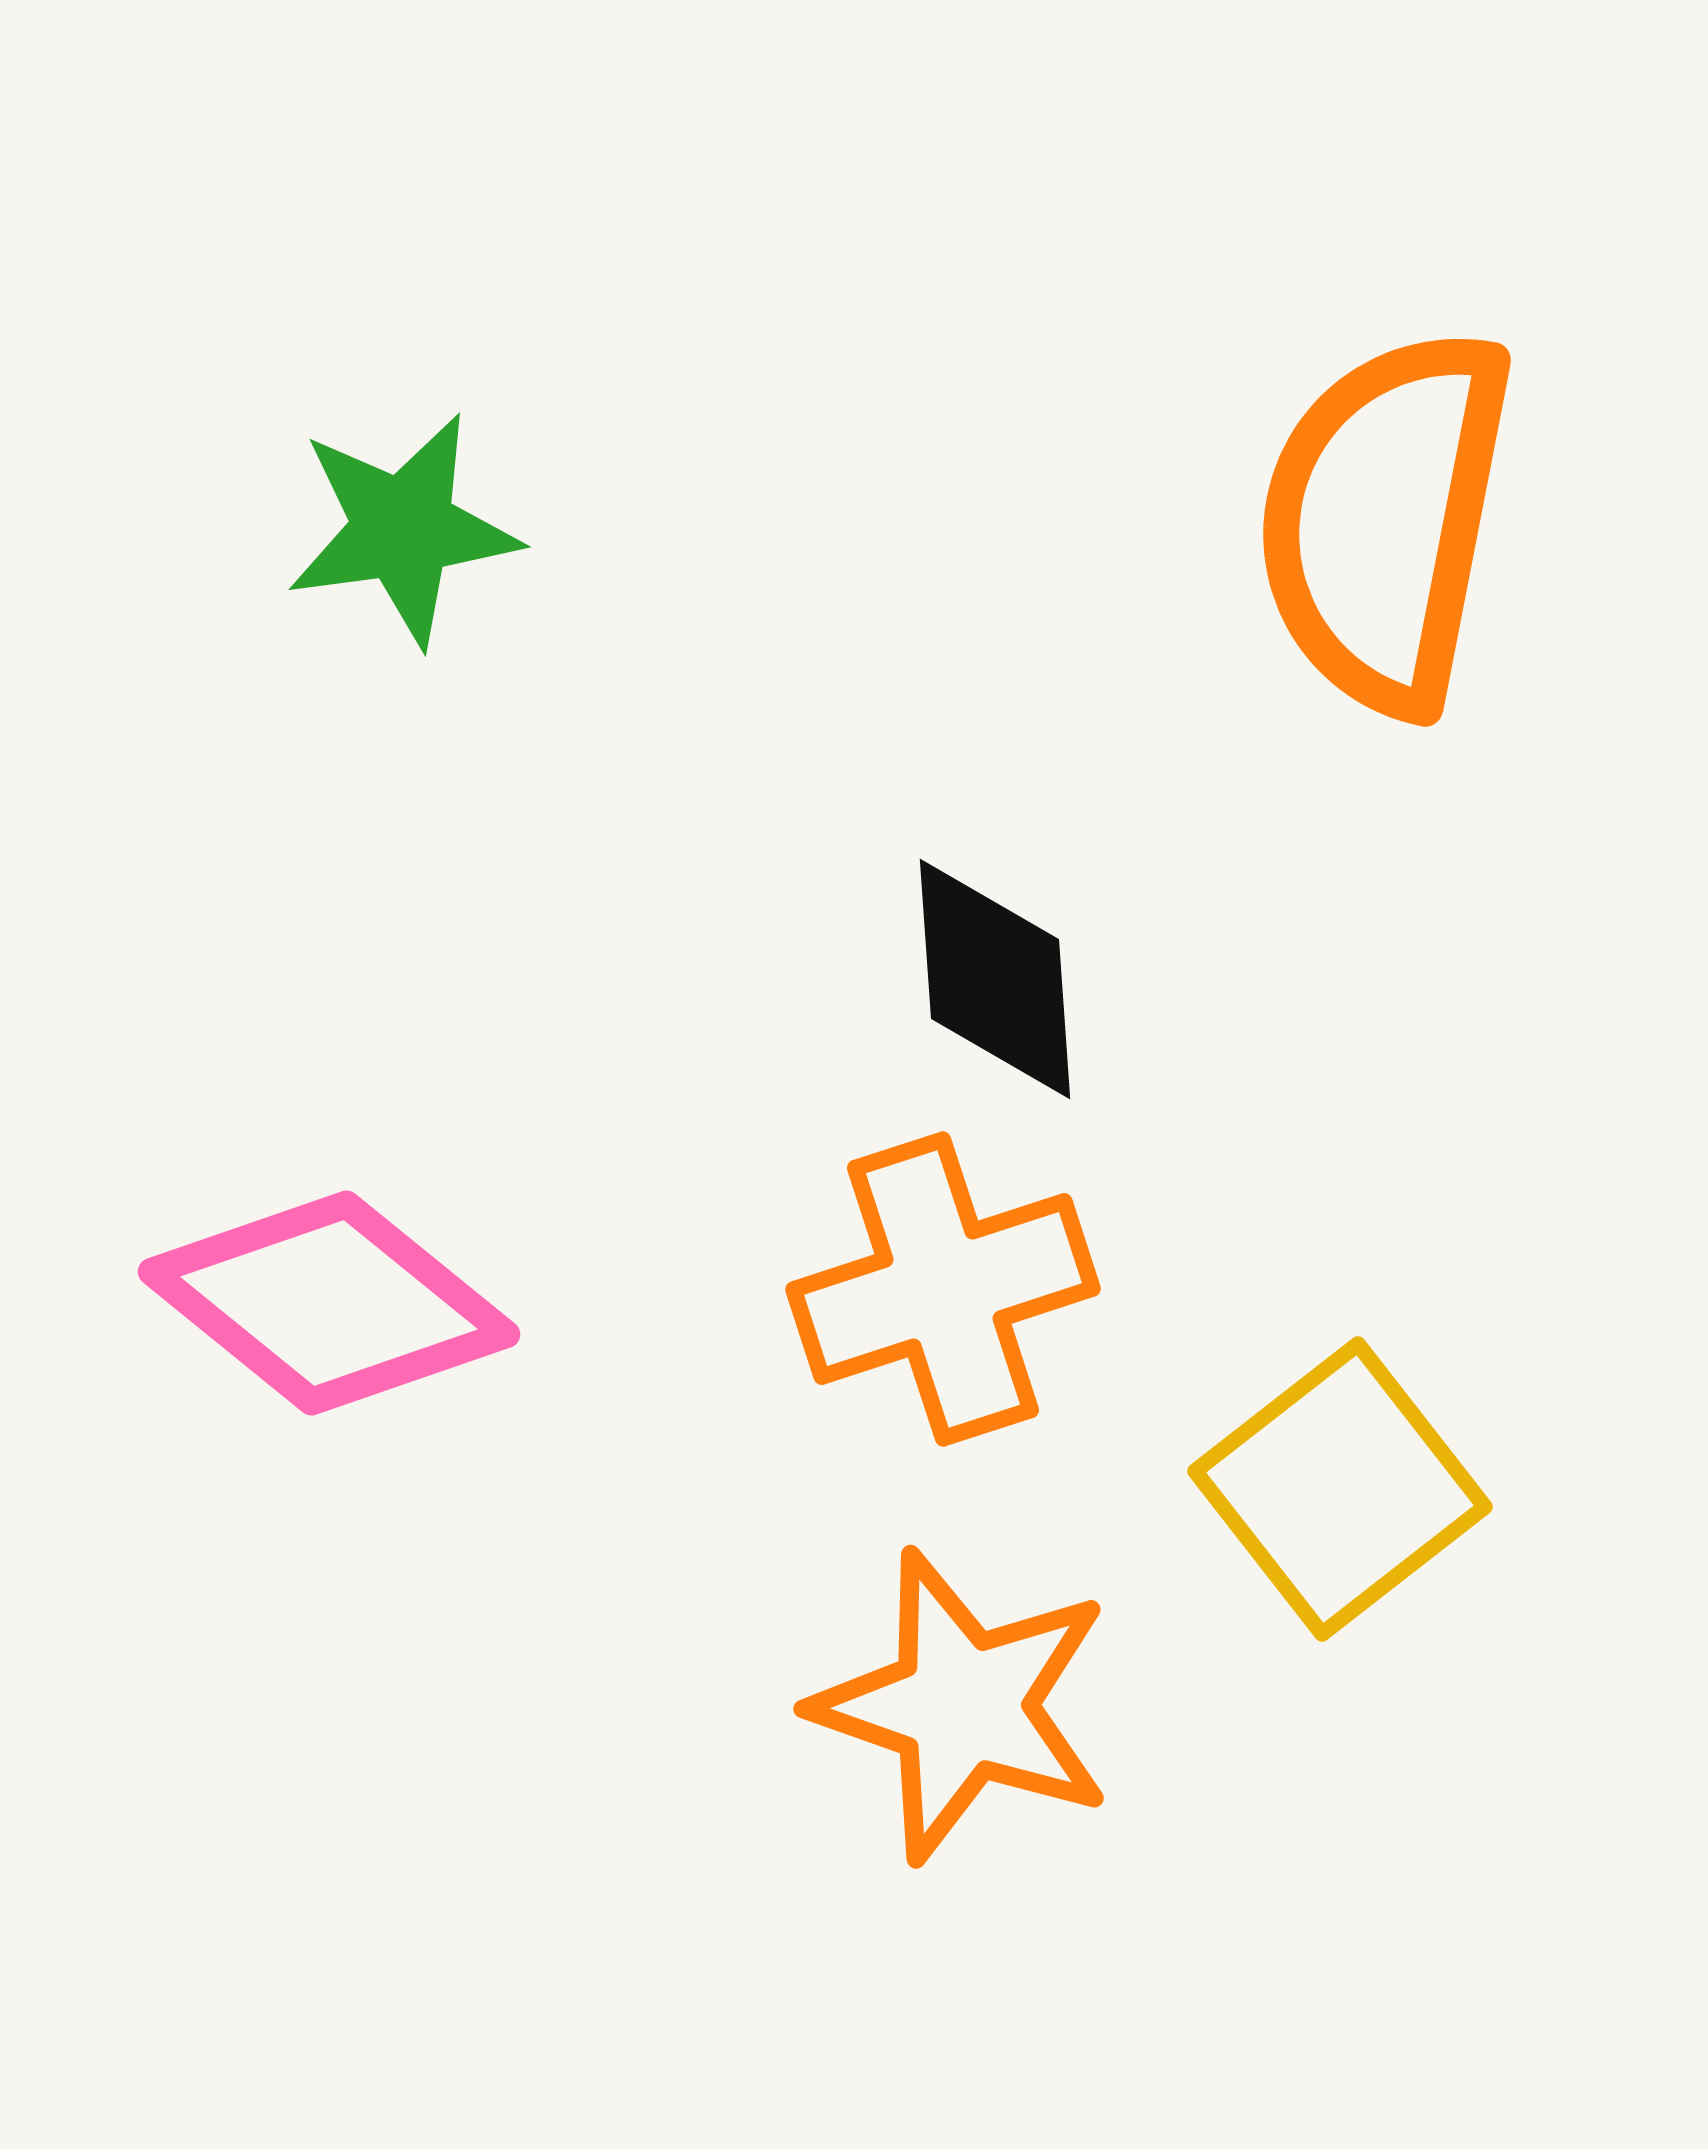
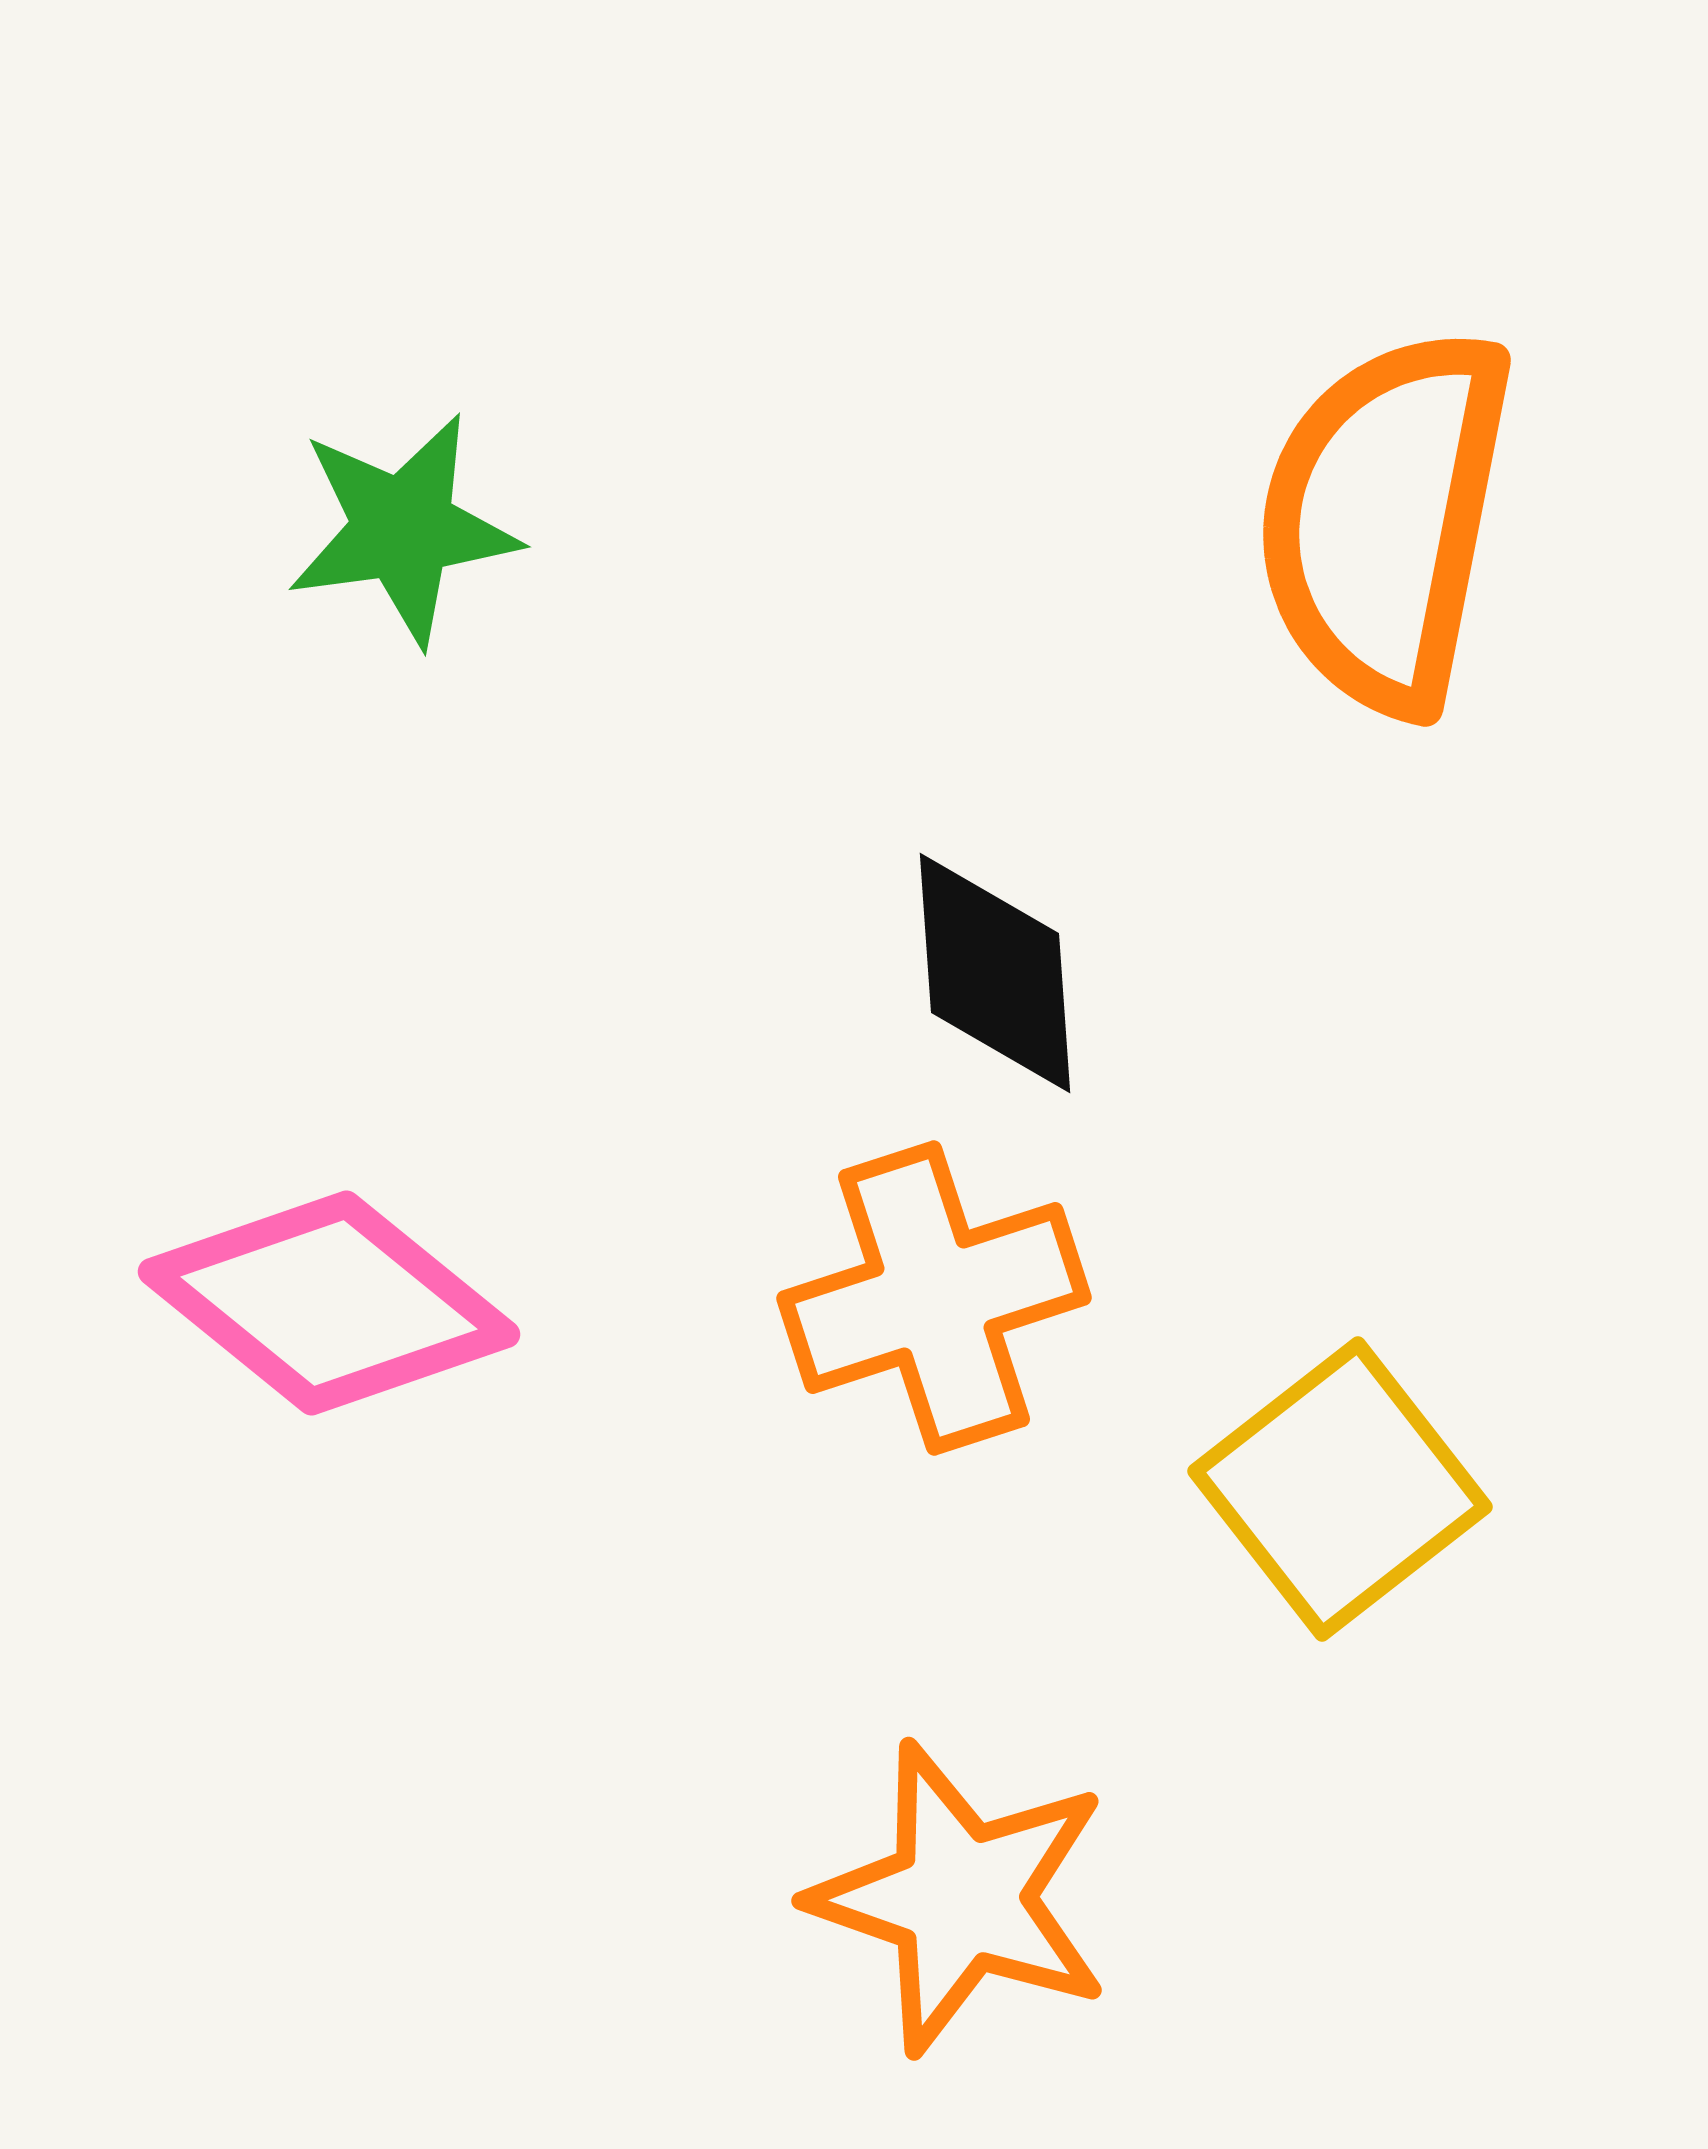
black diamond: moved 6 px up
orange cross: moved 9 px left, 9 px down
orange star: moved 2 px left, 192 px down
